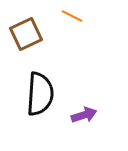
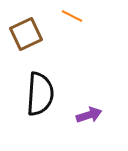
purple arrow: moved 5 px right
